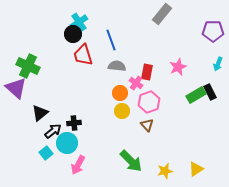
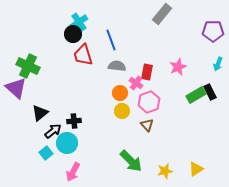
black cross: moved 2 px up
pink arrow: moved 5 px left, 7 px down
